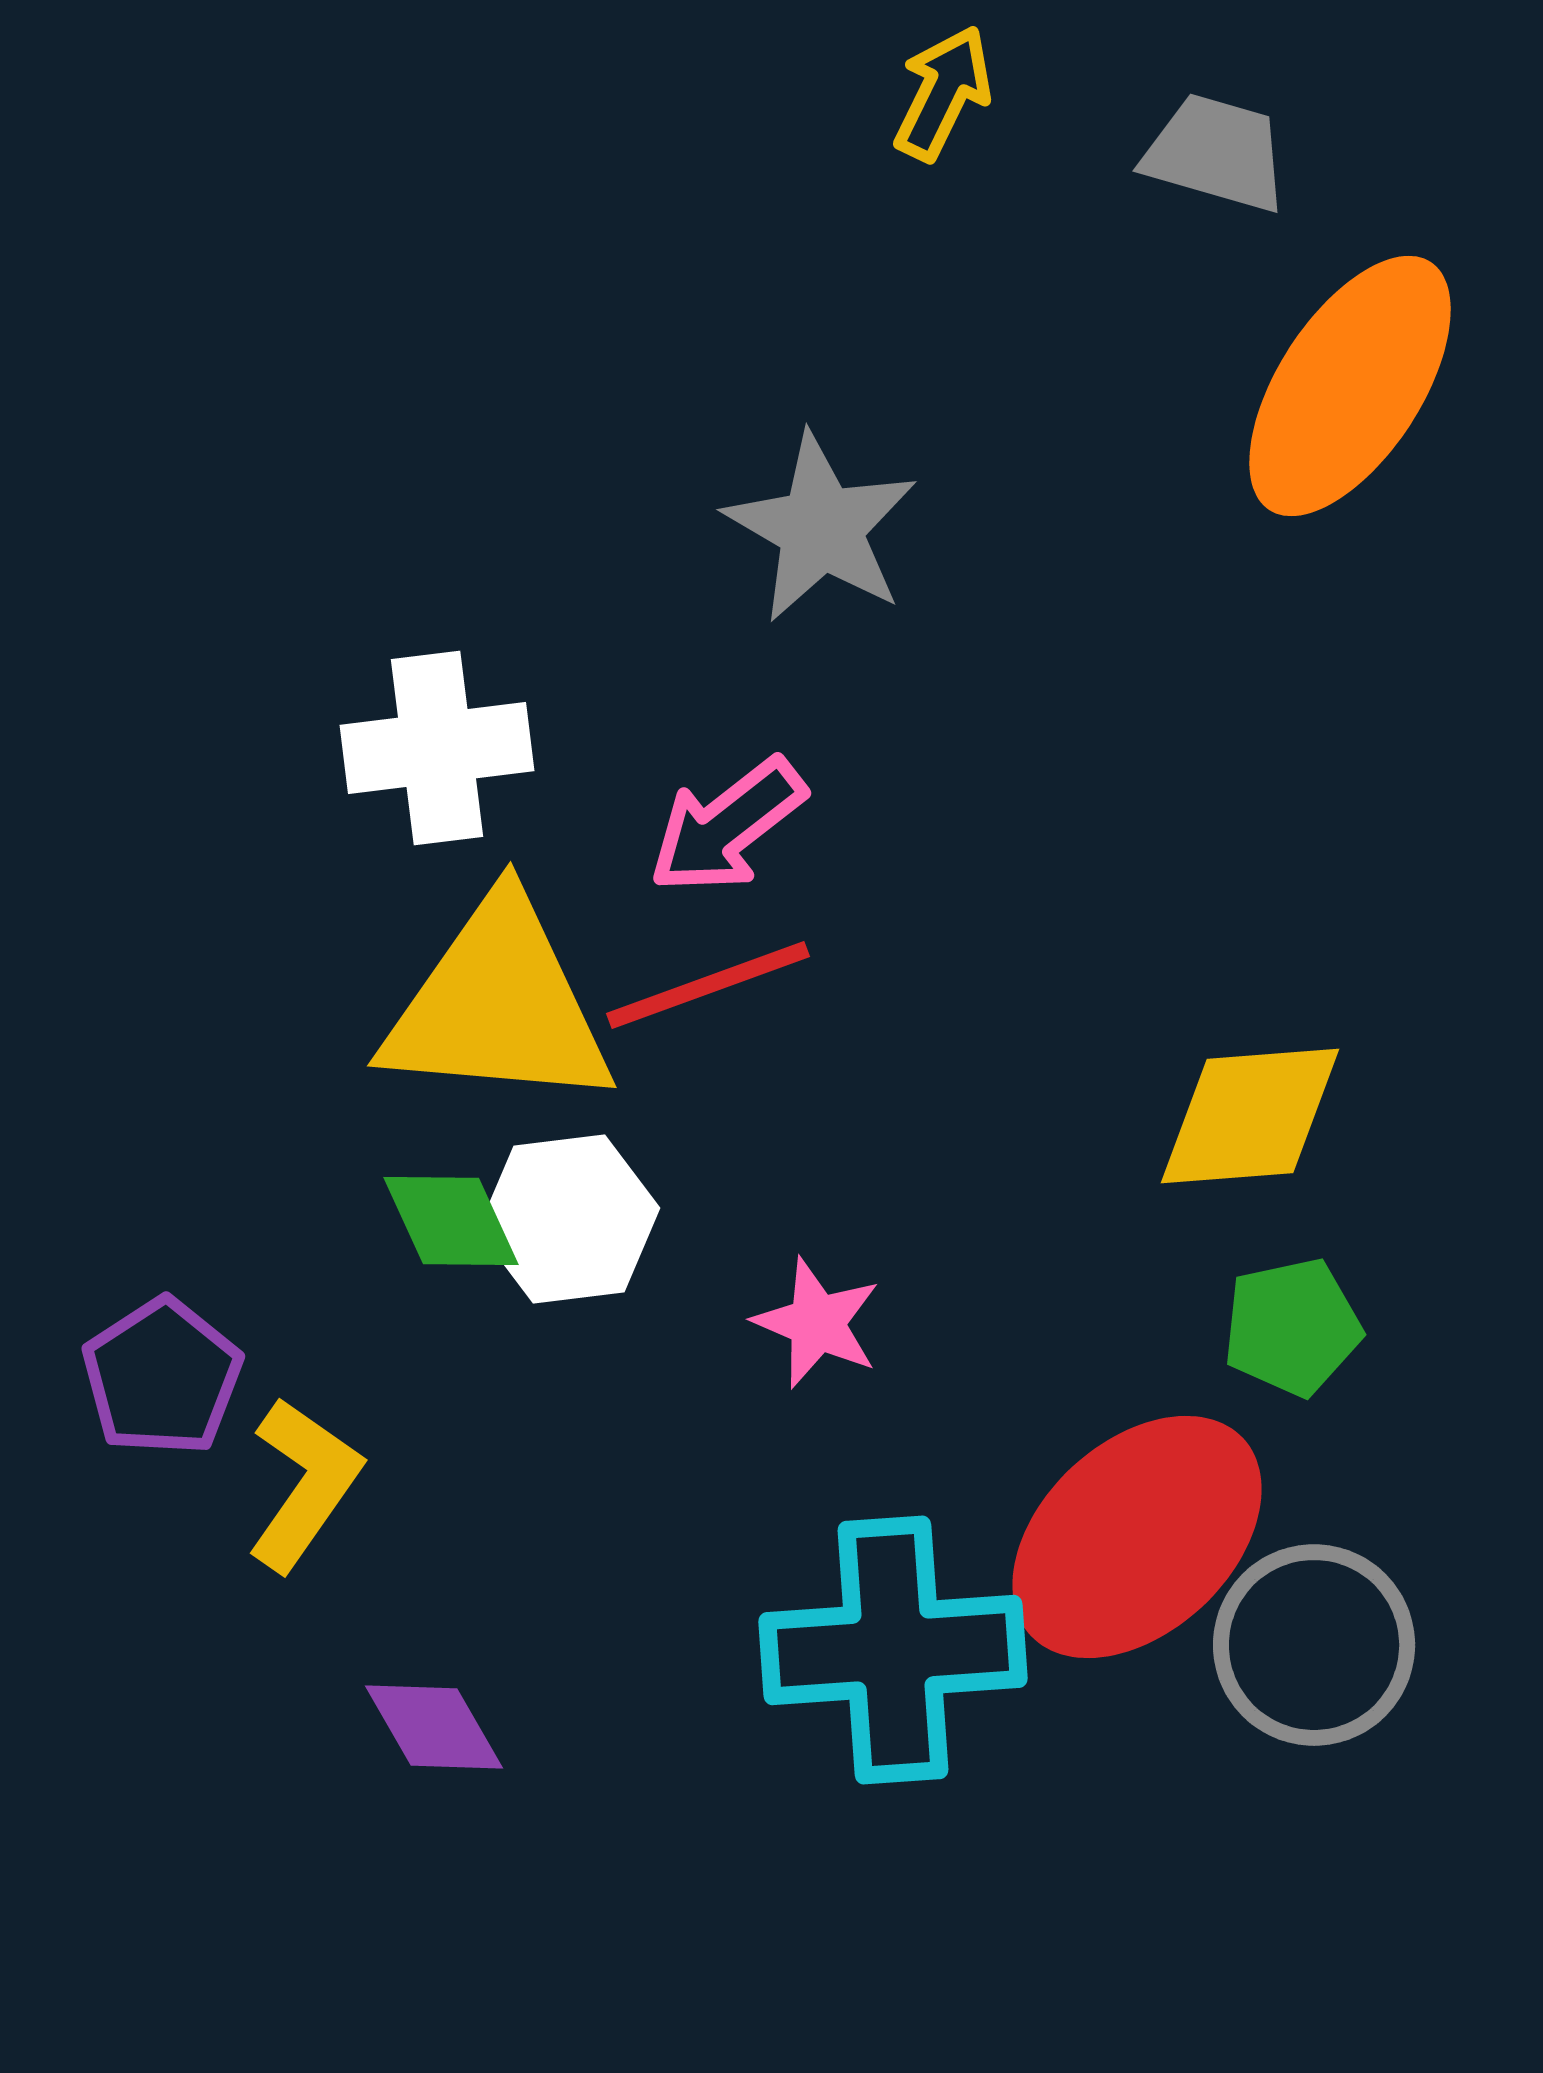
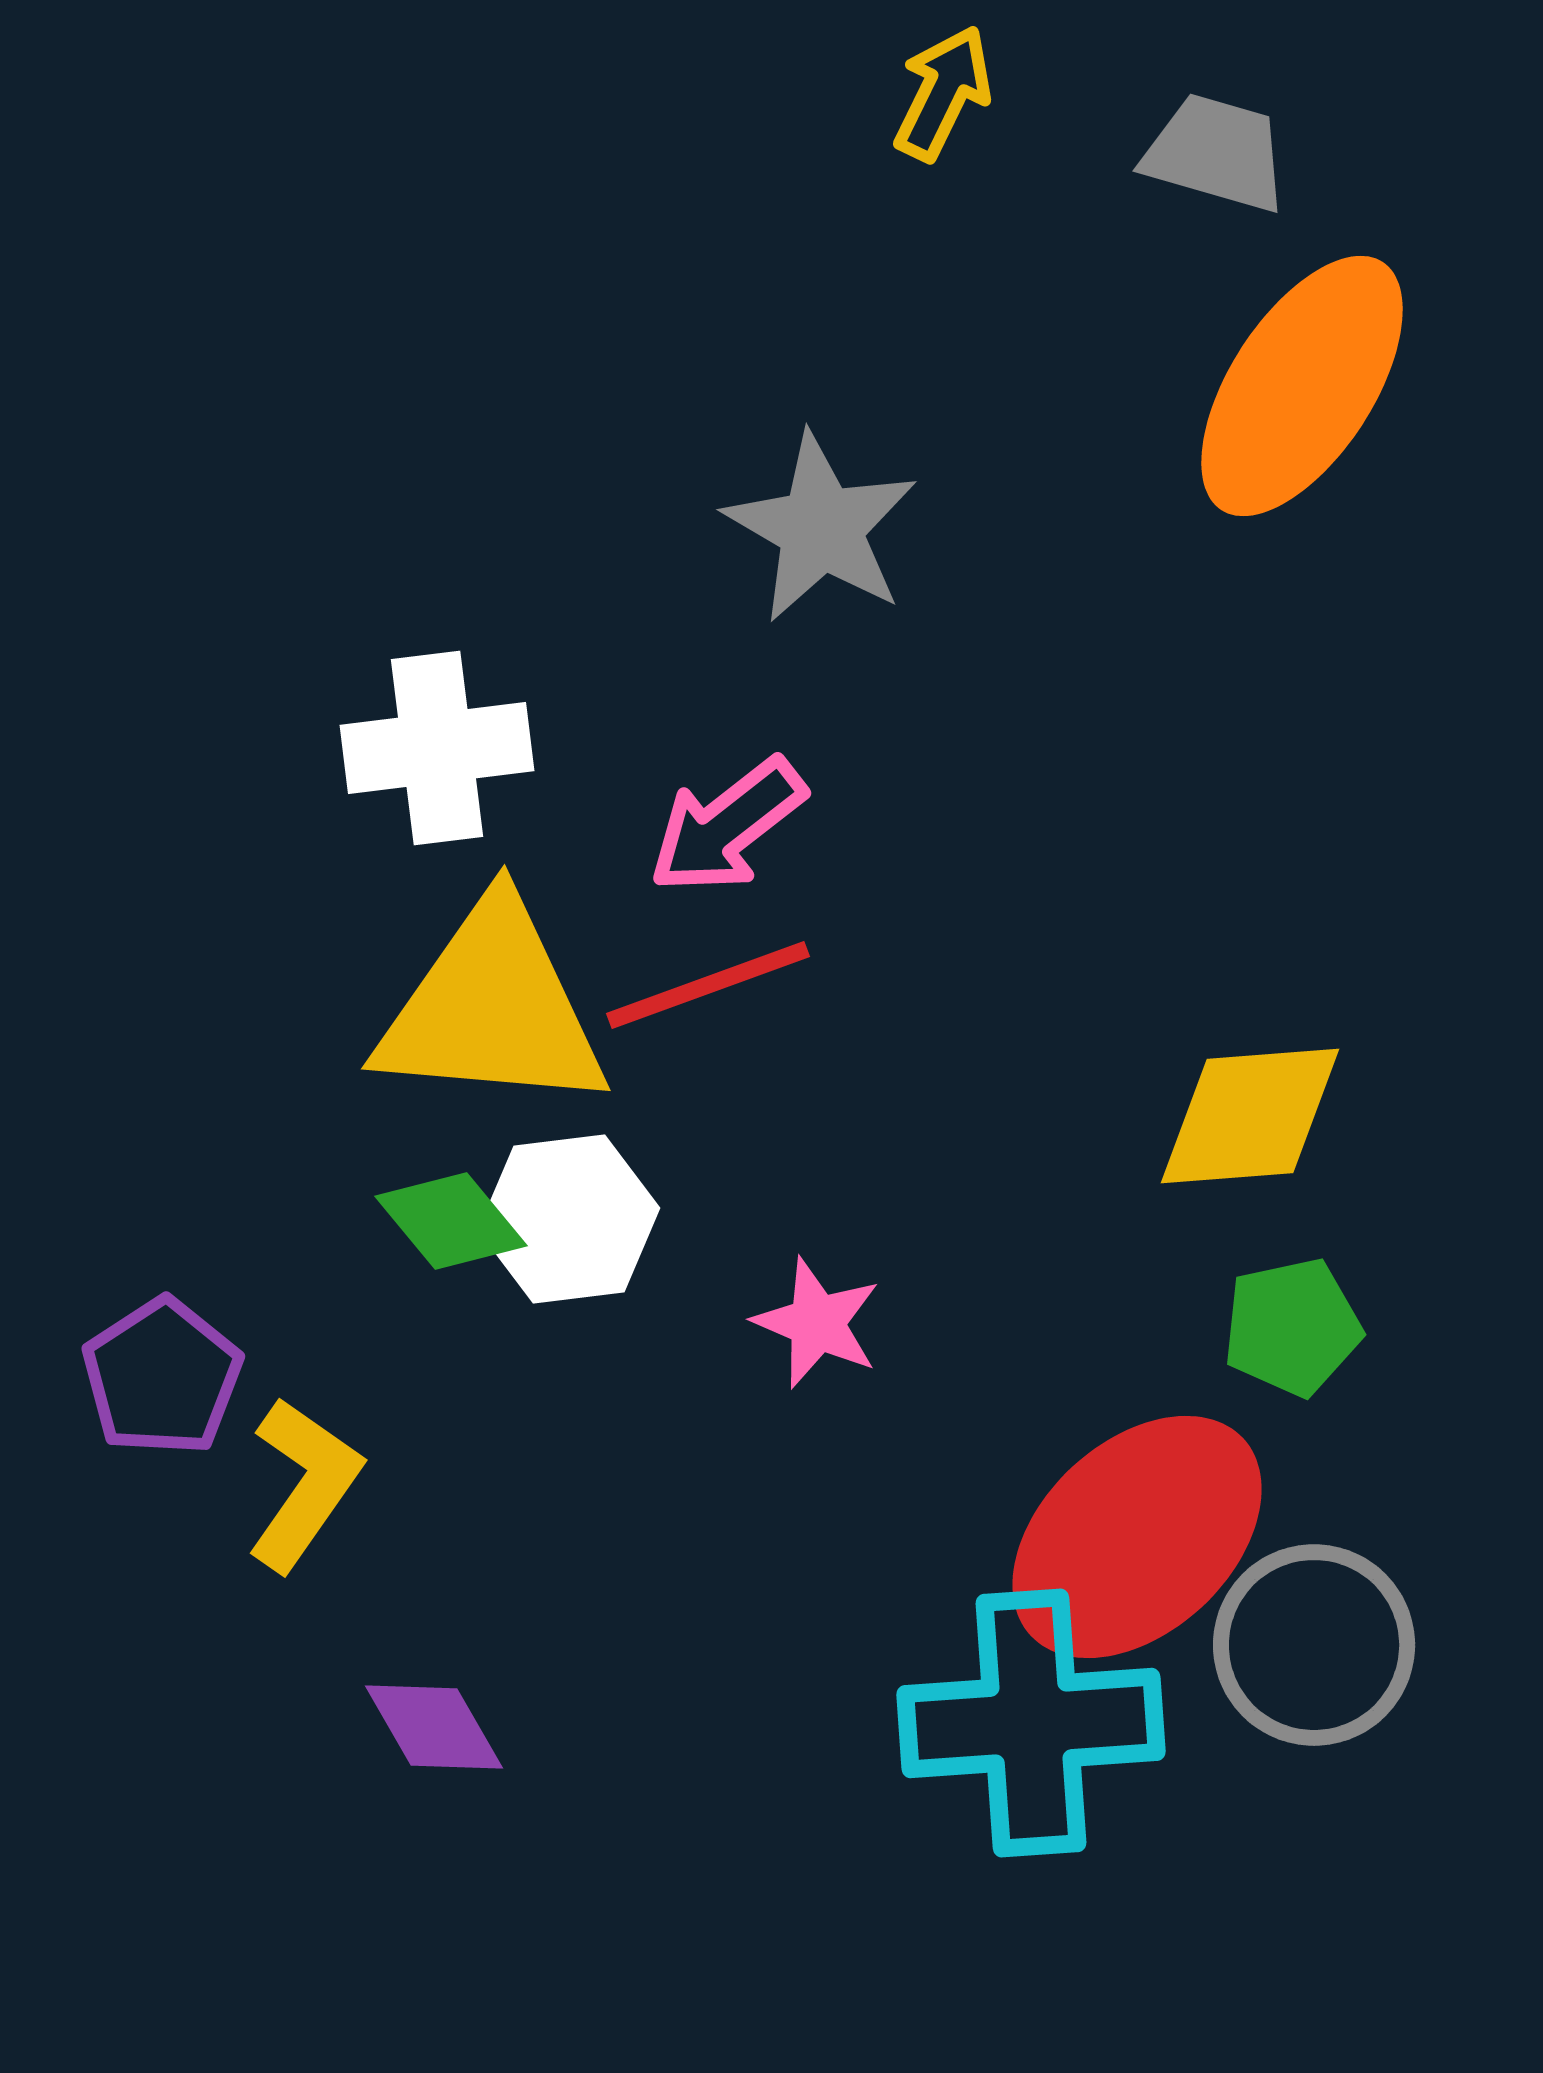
orange ellipse: moved 48 px left
yellow triangle: moved 6 px left, 3 px down
green diamond: rotated 15 degrees counterclockwise
cyan cross: moved 138 px right, 73 px down
